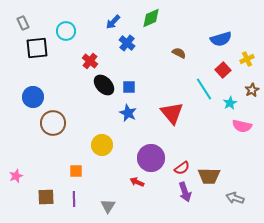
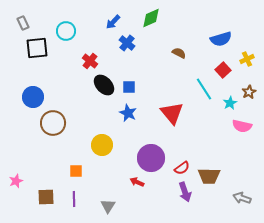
brown star: moved 3 px left, 2 px down
pink star: moved 5 px down
gray arrow: moved 7 px right
